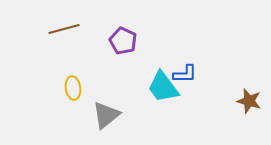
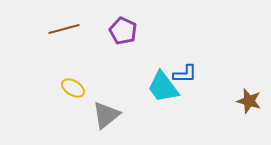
purple pentagon: moved 10 px up
yellow ellipse: rotated 50 degrees counterclockwise
